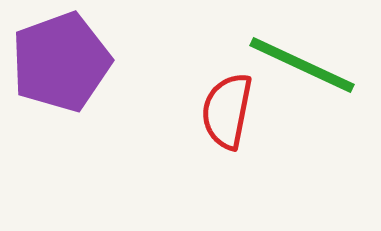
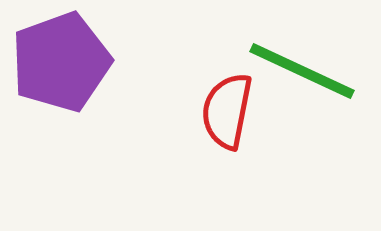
green line: moved 6 px down
